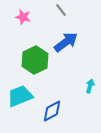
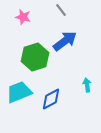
blue arrow: moved 1 px left, 1 px up
green hexagon: moved 3 px up; rotated 8 degrees clockwise
cyan arrow: moved 3 px left, 1 px up; rotated 24 degrees counterclockwise
cyan trapezoid: moved 1 px left, 4 px up
blue diamond: moved 1 px left, 12 px up
